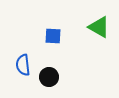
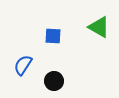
blue semicircle: rotated 40 degrees clockwise
black circle: moved 5 px right, 4 px down
